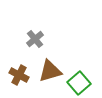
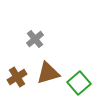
brown triangle: moved 2 px left, 2 px down
brown cross: moved 2 px left, 2 px down; rotated 30 degrees clockwise
